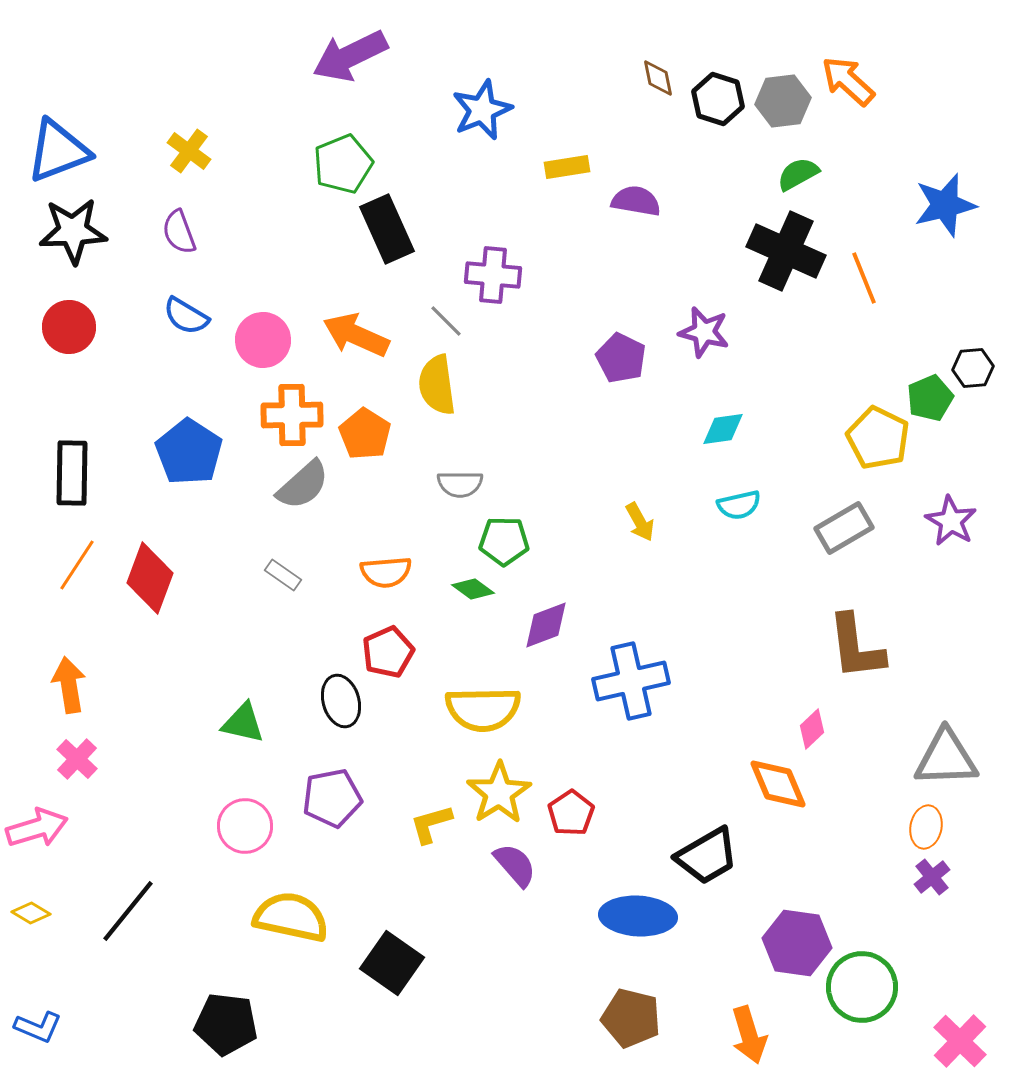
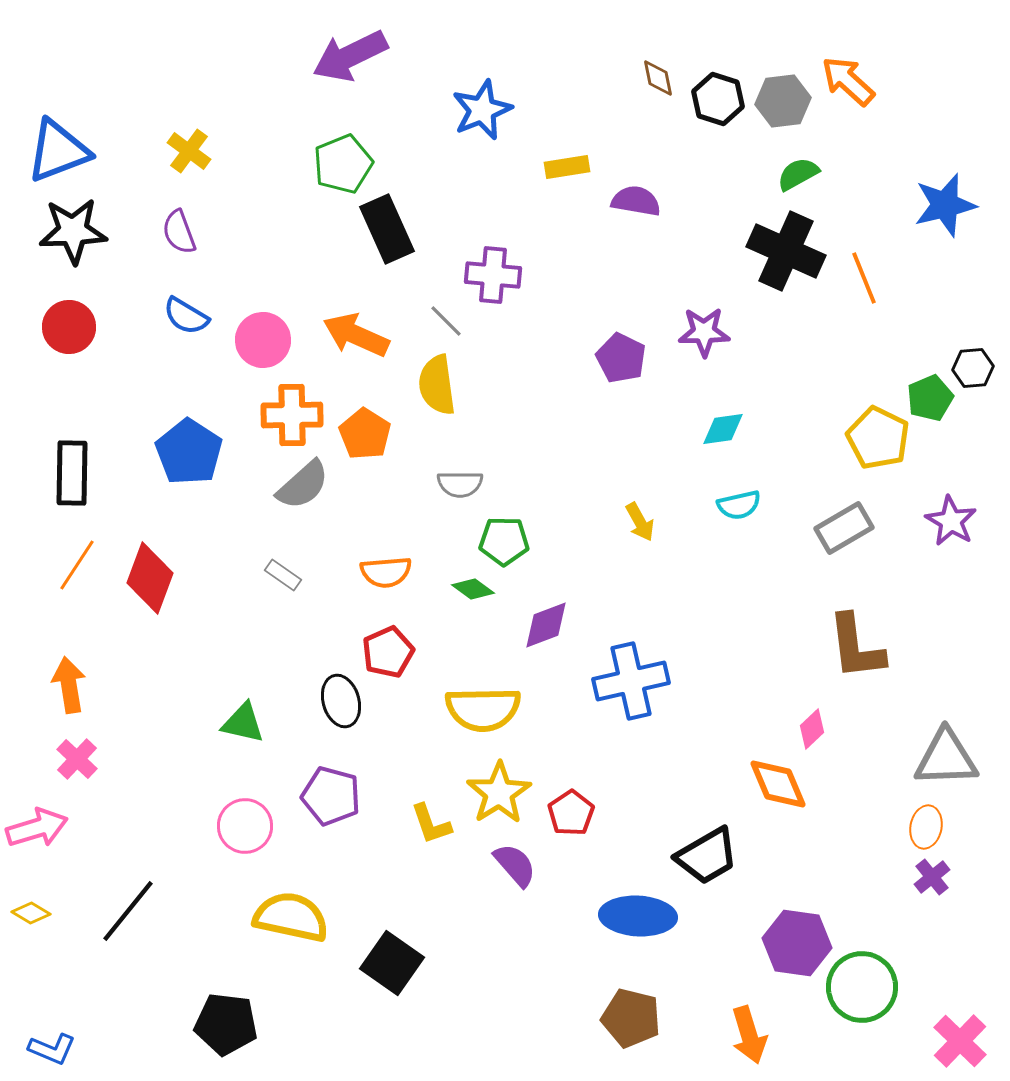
purple star at (704, 332): rotated 15 degrees counterclockwise
purple pentagon at (332, 798): moved 1 px left, 2 px up; rotated 26 degrees clockwise
yellow L-shape at (431, 824): rotated 93 degrees counterclockwise
blue L-shape at (38, 1027): moved 14 px right, 22 px down
